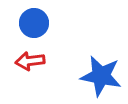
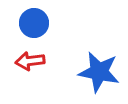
blue star: moved 2 px left, 4 px up
